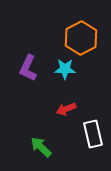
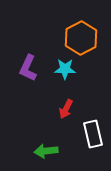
red arrow: rotated 42 degrees counterclockwise
green arrow: moved 5 px right, 4 px down; rotated 50 degrees counterclockwise
